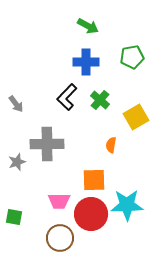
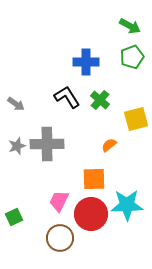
green arrow: moved 42 px right
green pentagon: rotated 10 degrees counterclockwise
black L-shape: rotated 104 degrees clockwise
gray arrow: rotated 18 degrees counterclockwise
yellow square: moved 2 px down; rotated 15 degrees clockwise
orange semicircle: moved 2 px left; rotated 42 degrees clockwise
gray star: moved 16 px up
orange square: moved 1 px up
pink trapezoid: rotated 115 degrees clockwise
green square: rotated 36 degrees counterclockwise
